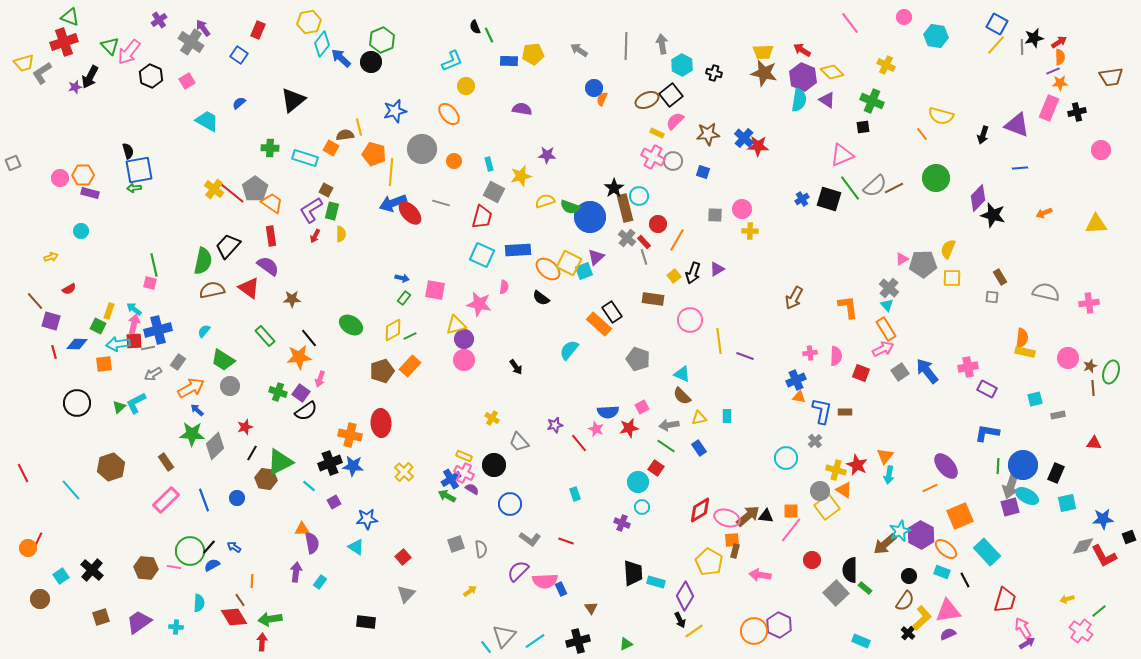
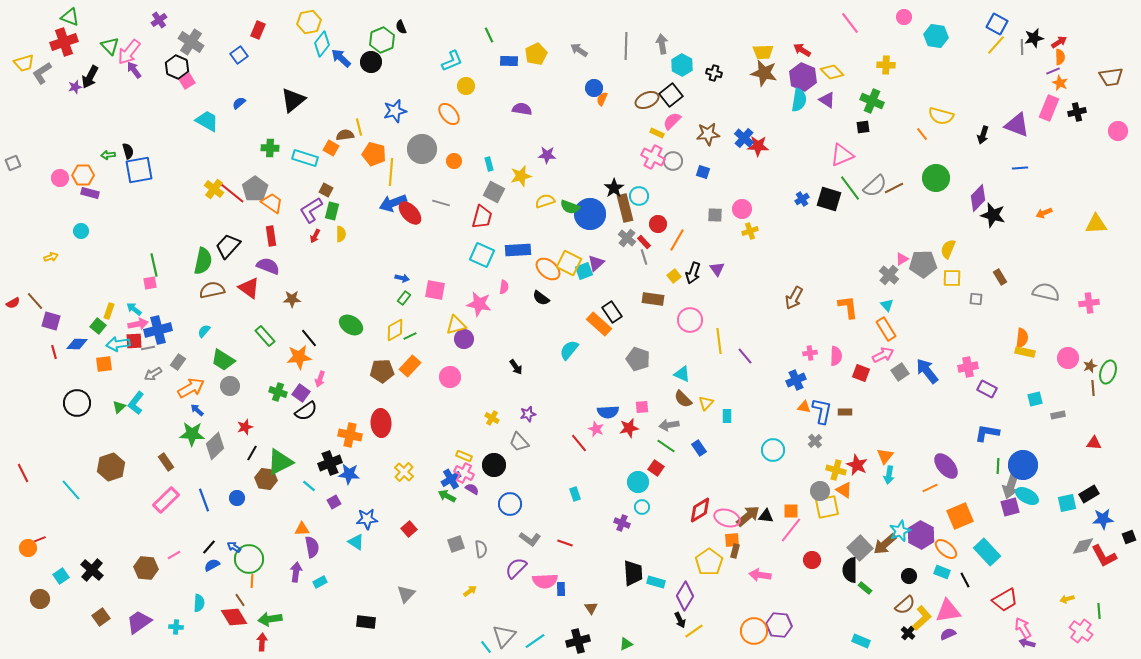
black semicircle at (475, 27): moved 74 px left
purple arrow at (203, 28): moved 69 px left, 42 px down
yellow pentagon at (533, 54): moved 3 px right; rotated 20 degrees counterclockwise
blue square at (239, 55): rotated 18 degrees clockwise
yellow cross at (886, 65): rotated 24 degrees counterclockwise
black hexagon at (151, 76): moved 26 px right, 9 px up
orange star at (1060, 83): rotated 28 degrees clockwise
pink semicircle at (675, 121): moved 3 px left
pink circle at (1101, 150): moved 17 px right, 19 px up
green arrow at (134, 188): moved 26 px left, 33 px up
blue circle at (590, 217): moved 3 px up
yellow cross at (750, 231): rotated 21 degrees counterclockwise
purple triangle at (596, 257): moved 6 px down
purple semicircle at (268, 266): rotated 15 degrees counterclockwise
purple triangle at (717, 269): rotated 35 degrees counterclockwise
pink square at (150, 283): rotated 24 degrees counterclockwise
gray cross at (889, 288): moved 13 px up
red semicircle at (69, 289): moved 56 px left, 14 px down
gray square at (992, 297): moved 16 px left, 2 px down
pink arrow at (134, 324): moved 4 px right; rotated 66 degrees clockwise
green square at (98, 326): rotated 14 degrees clockwise
yellow diamond at (393, 330): moved 2 px right
pink arrow at (883, 349): moved 6 px down
purple line at (745, 356): rotated 30 degrees clockwise
pink circle at (464, 360): moved 14 px left, 17 px down
brown pentagon at (382, 371): rotated 15 degrees clockwise
green ellipse at (1111, 372): moved 3 px left
brown semicircle at (682, 396): moved 1 px right, 3 px down
orange triangle at (799, 397): moved 5 px right, 10 px down
cyan L-shape at (136, 403): rotated 25 degrees counterclockwise
pink square at (642, 407): rotated 24 degrees clockwise
yellow triangle at (699, 418): moved 7 px right, 15 px up; rotated 35 degrees counterclockwise
purple star at (555, 425): moved 27 px left, 11 px up
cyan circle at (786, 458): moved 13 px left, 8 px up
blue star at (353, 466): moved 4 px left, 8 px down
black rectangle at (1056, 473): moved 33 px right, 21 px down; rotated 36 degrees clockwise
yellow square at (827, 507): rotated 25 degrees clockwise
red line at (38, 540): rotated 42 degrees clockwise
red line at (566, 541): moved 1 px left, 2 px down
purple semicircle at (312, 543): moved 4 px down
cyan triangle at (356, 547): moved 5 px up
green circle at (190, 551): moved 59 px right, 8 px down
red square at (403, 557): moved 6 px right, 28 px up
yellow pentagon at (709, 562): rotated 8 degrees clockwise
pink line at (174, 567): moved 12 px up; rotated 40 degrees counterclockwise
purple semicircle at (518, 571): moved 2 px left, 3 px up
cyan rectangle at (320, 582): rotated 24 degrees clockwise
blue rectangle at (561, 589): rotated 24 degrees clockwise
gray square at (836, 593): moved 24 px right, 45 px up
red trapezoid at (1005, 600): rotated 44 degrees clockwise
brown semicircle at (905, 601): moved 4 px down; rotated 15 degrees clockwise
green line at (1099, 611): rotated 56 degrees counterclockwise
brown square at (101, 617): rotated 18 degrees counterclockwise
purple hexagon at (779, 625): rotated 20 degrees counterclockwise
purple arrow at (1027, 643): rotated 133 degrees counterclockwise
